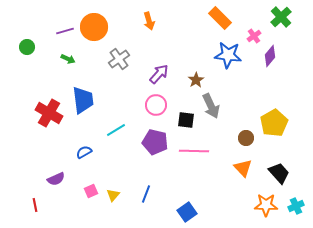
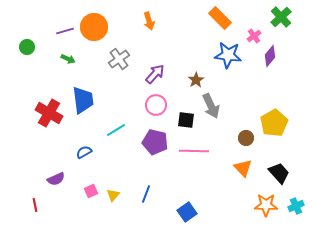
purple arrow: moved 4 px left
